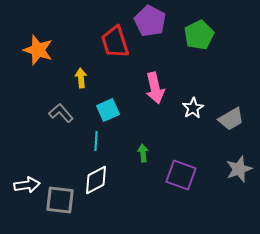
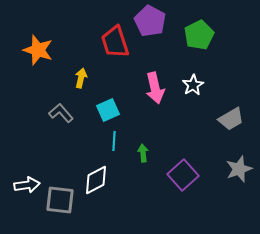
yellow arrow: rotated 18 degrees clockwise
white star: moved 23 px up
cyan line: moved 18 px right
purple square: moved 2 px right; rotated 28 degrees clockwise
